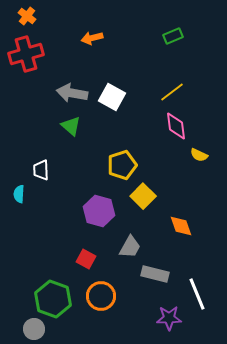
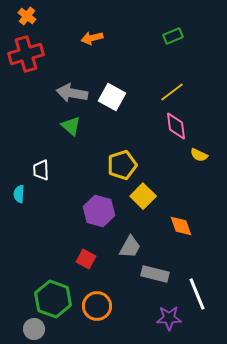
orange circle: moved 4 px left, 10 px down
